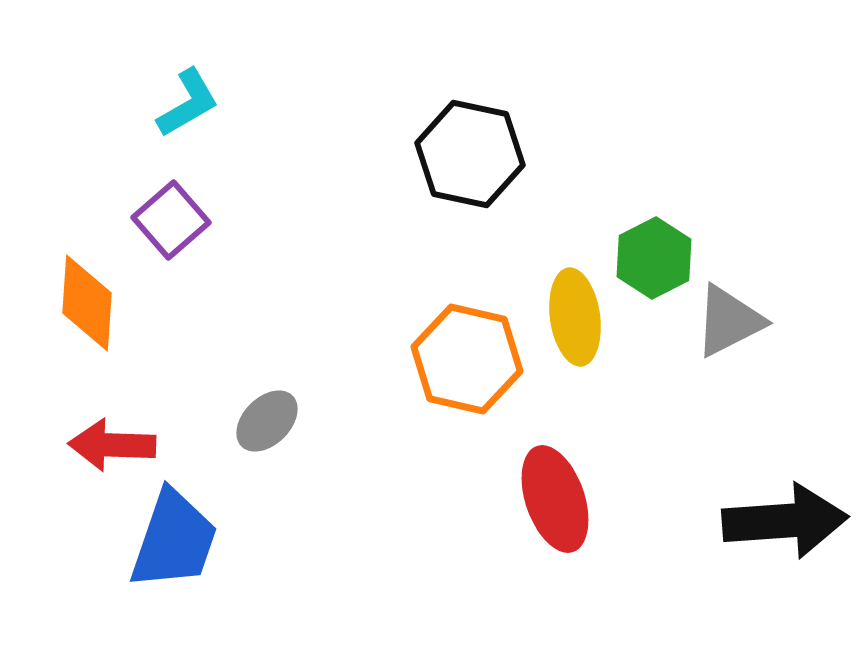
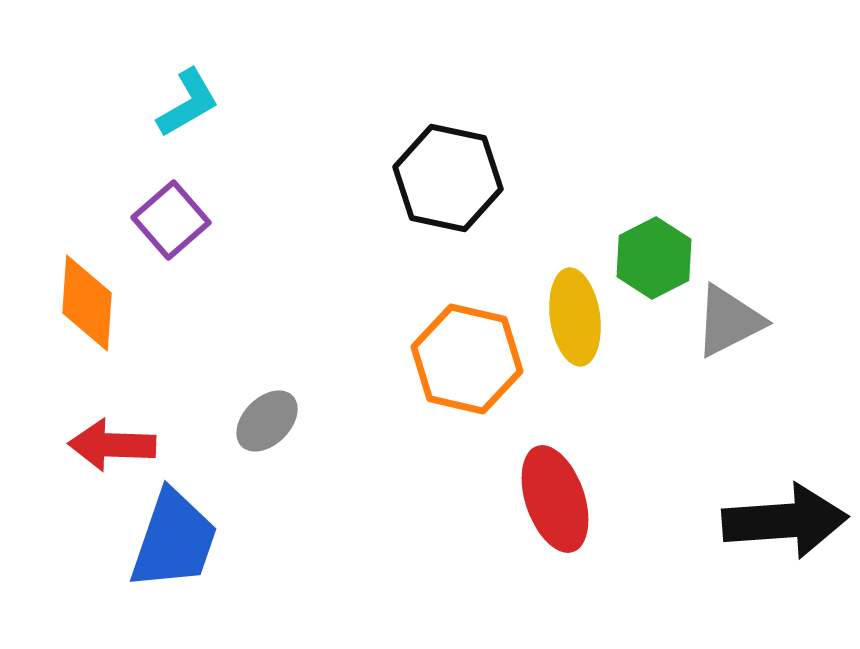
black hexagon: moved 22 px left, 24 px down
